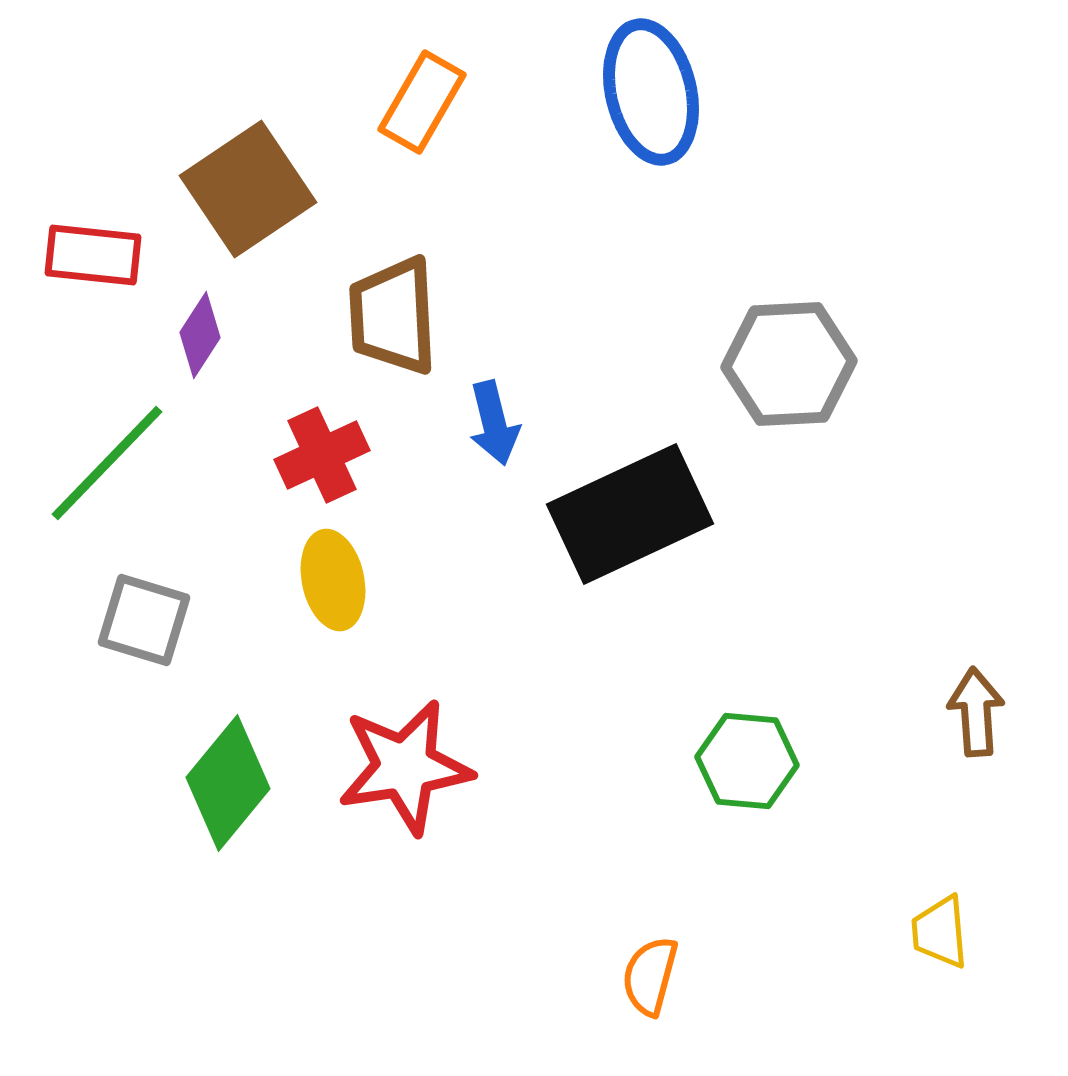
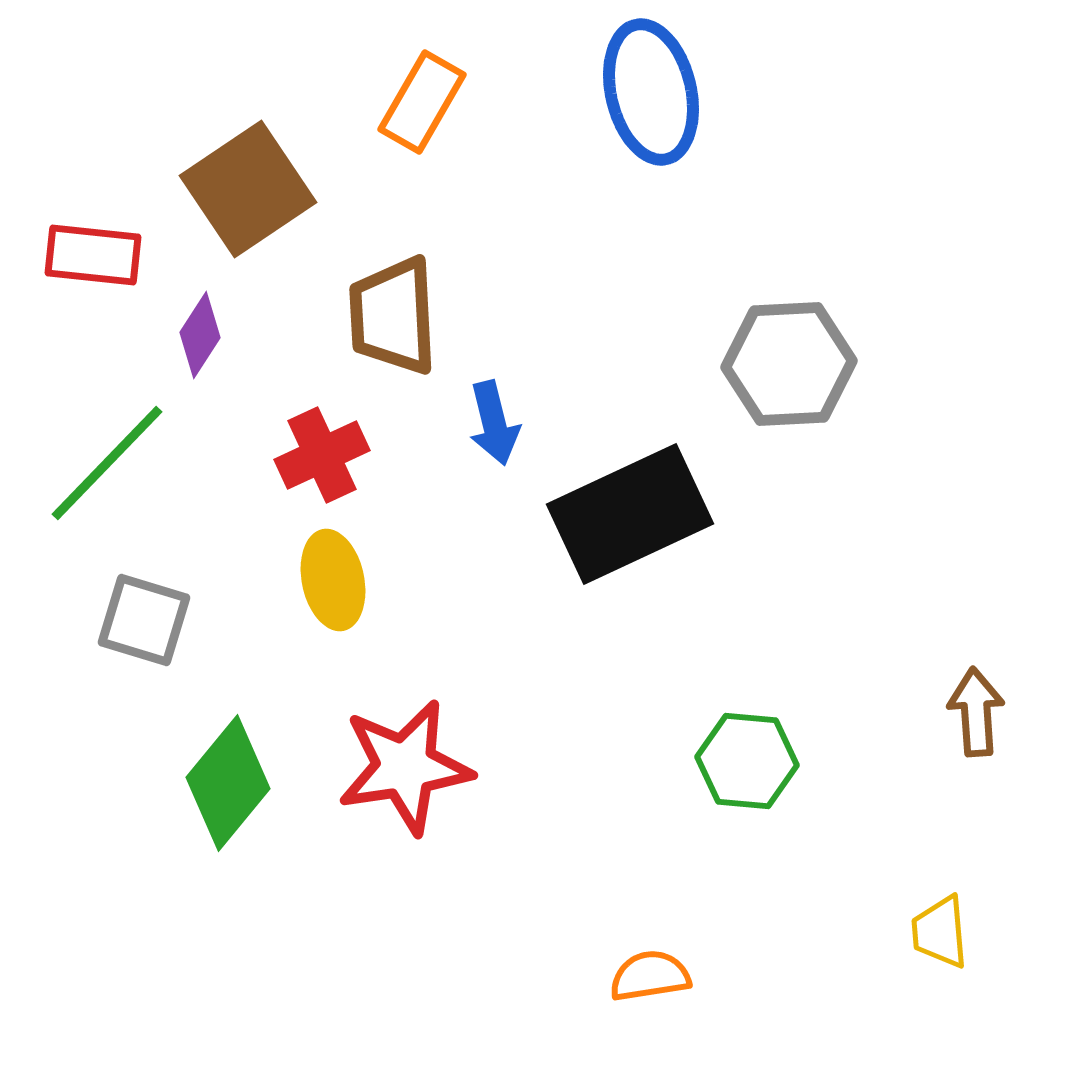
orange semicircle: rotated 66 degrees clockwise
